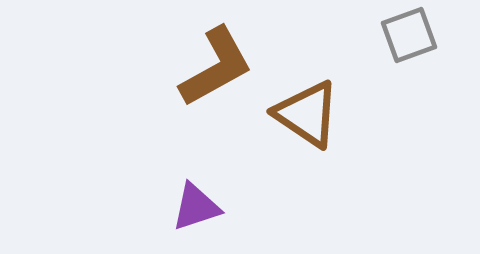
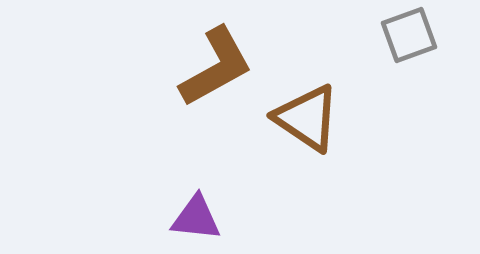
brown triangle: moved 4 px down
purple triangle: moved 11 px down; rotated 24 degrees clockwise
